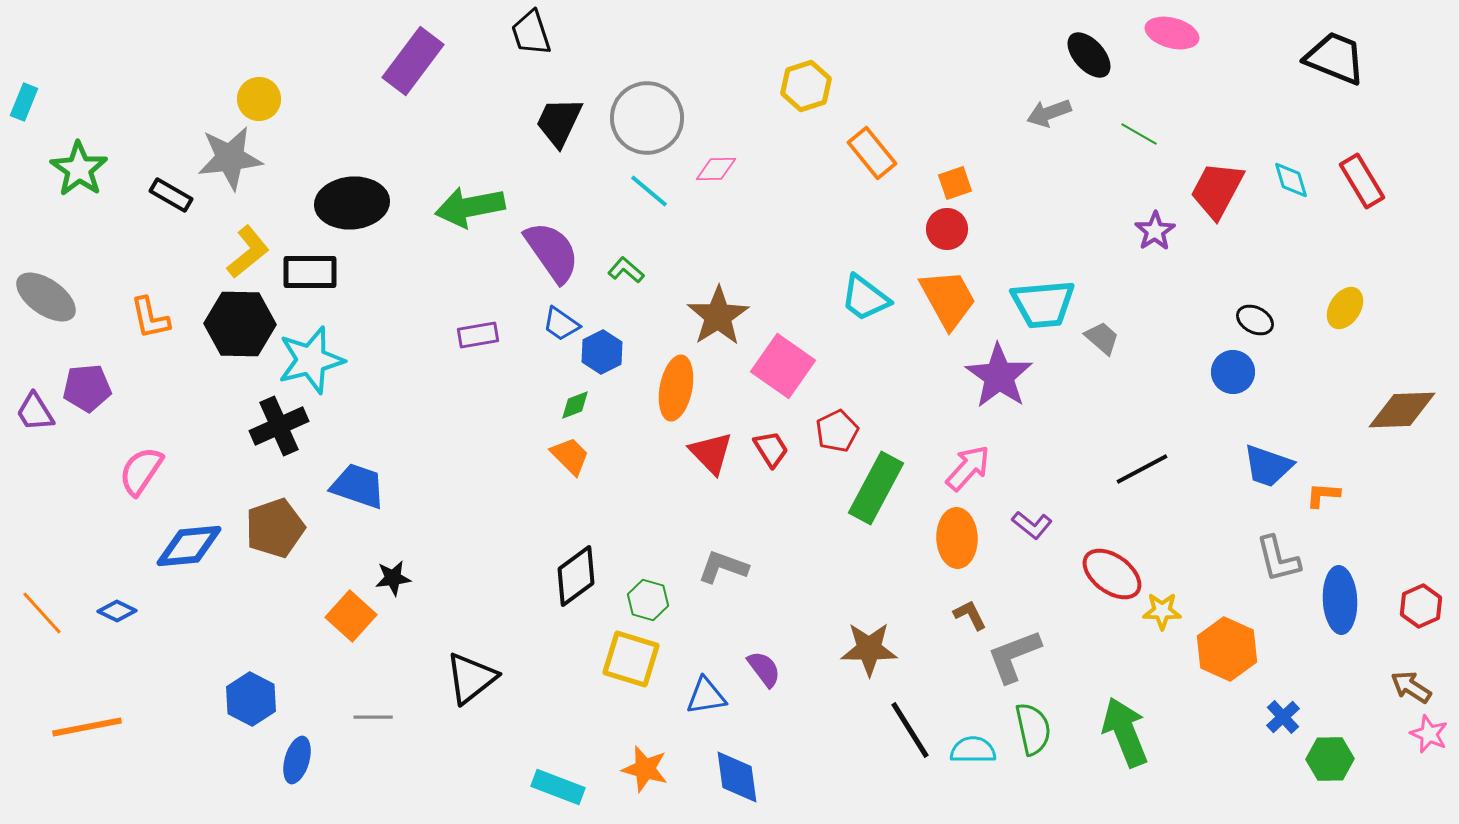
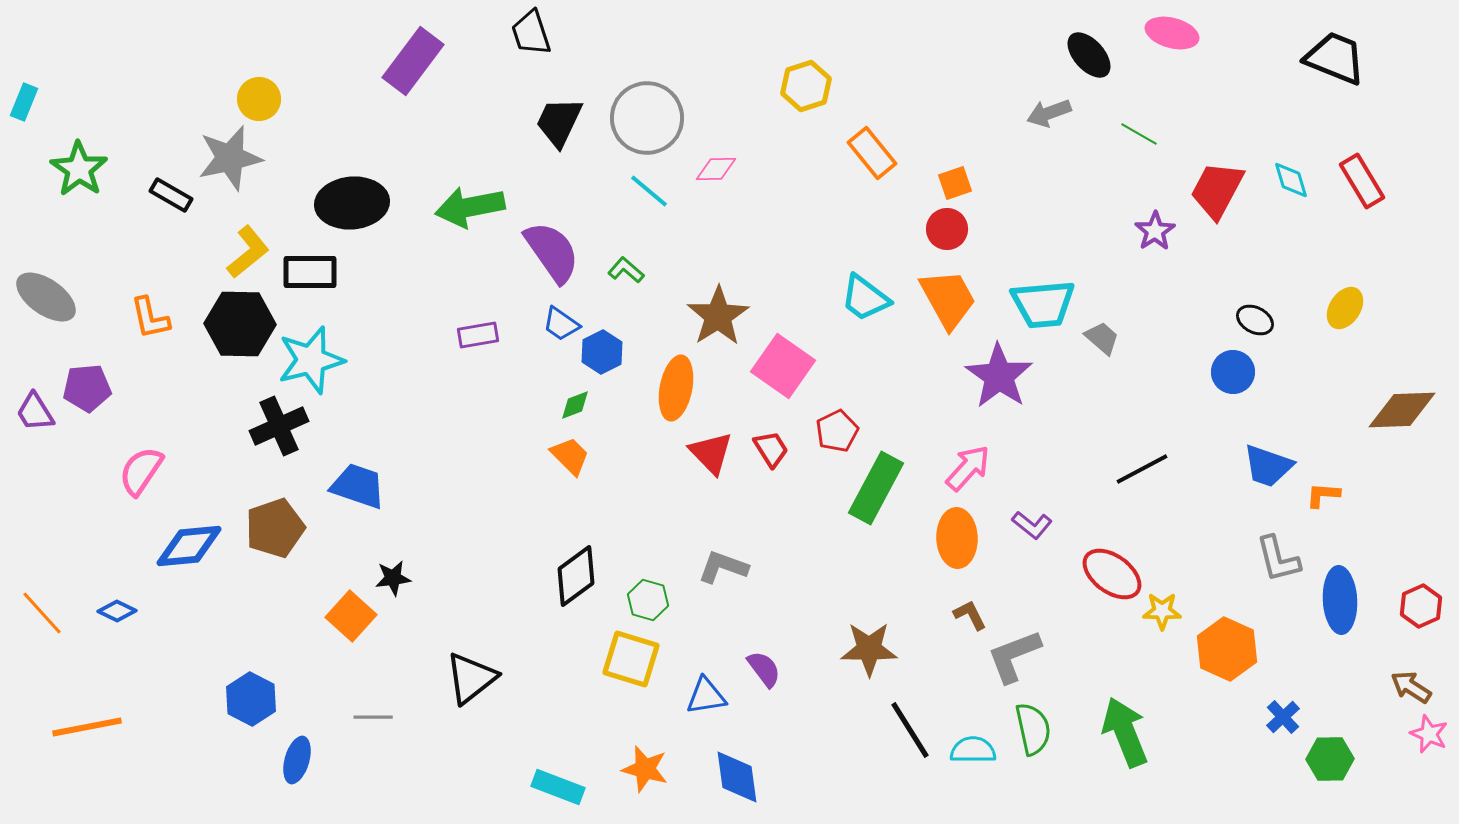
gray star at (230, 158): rotated 6 degrees counterclockwise
